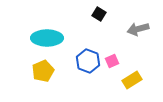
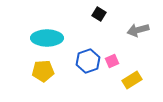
gray arrow: moved 1 px down
blue hexagon: rotated 20 degrees clockwise
yellow pentagon: rotated 20 degrees clockwise
